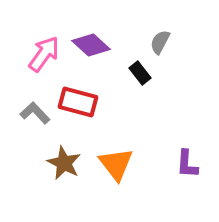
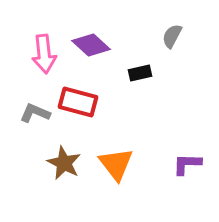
gray semicircle: moved 12 px right, 6 px up
pink arrow: rotated 138 degrees clockwise
black rectangle: rotated 65 degrees counterclockwise
gray L-shape: rotated 24 degrees counterclockwise
purple L-shape: rotated 88 degrees clockwise
